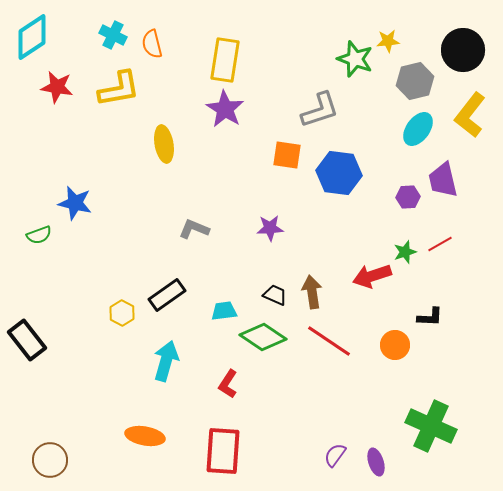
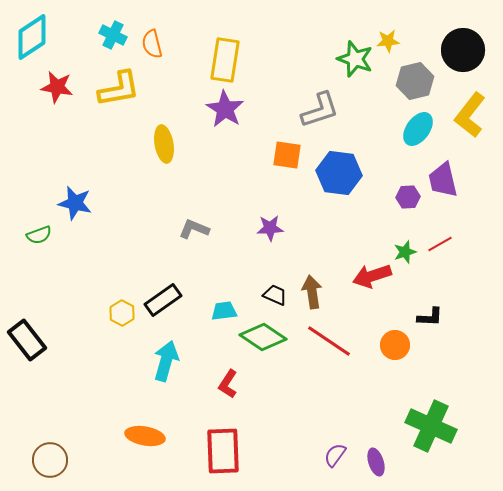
black rectangle at (167, 295): moved 4 px left, 5 px down
red rectangle at (223, 451): rotated 6 degrees counterclockwise
